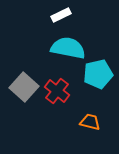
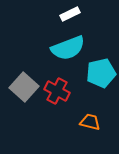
white rectangle: moved 9 px right, 1 px up
cyan semicircle: rotated 148 degrees clockwise
cyan pentagon: moved 3 px right, 1 px up
red cross: rotated 10 degrees counterclockwise
